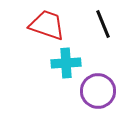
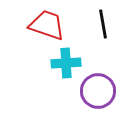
black line: rotated 12 degrees clockwise
